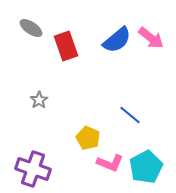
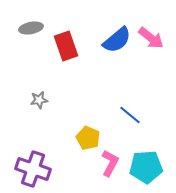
gray ellipse: rotated 45 degrees counterclockwise
gray star: rotated 24 degrees clockwise
pink L-shape: rotated 84 degrees counterclockwise
cyan pentagon: rotated 24 degrees clockwise
